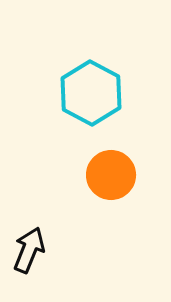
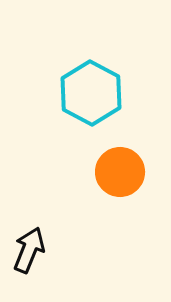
orange circle: moved 9 px right, 3 px up
